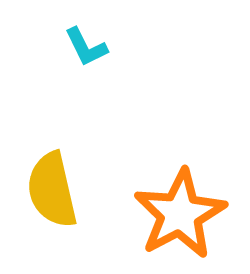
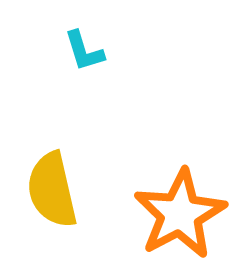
cyan L-shape: moved 2 px left, 4 px down; rotated 9 degrees clockwise
